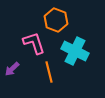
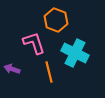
cyan cross: moved 2 px down
purple arrow: rotated 63 degrees clockwise
